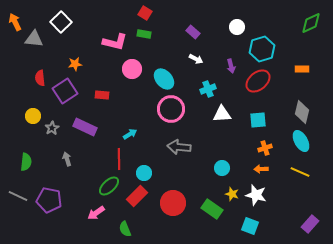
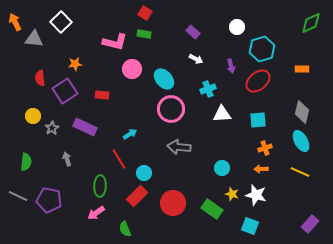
red line at (119, 159): rotated 30 degrees counterclockwise
green ellipse at (109, 186): moved 9 px left; rotated 45 degrees counterclockwise
